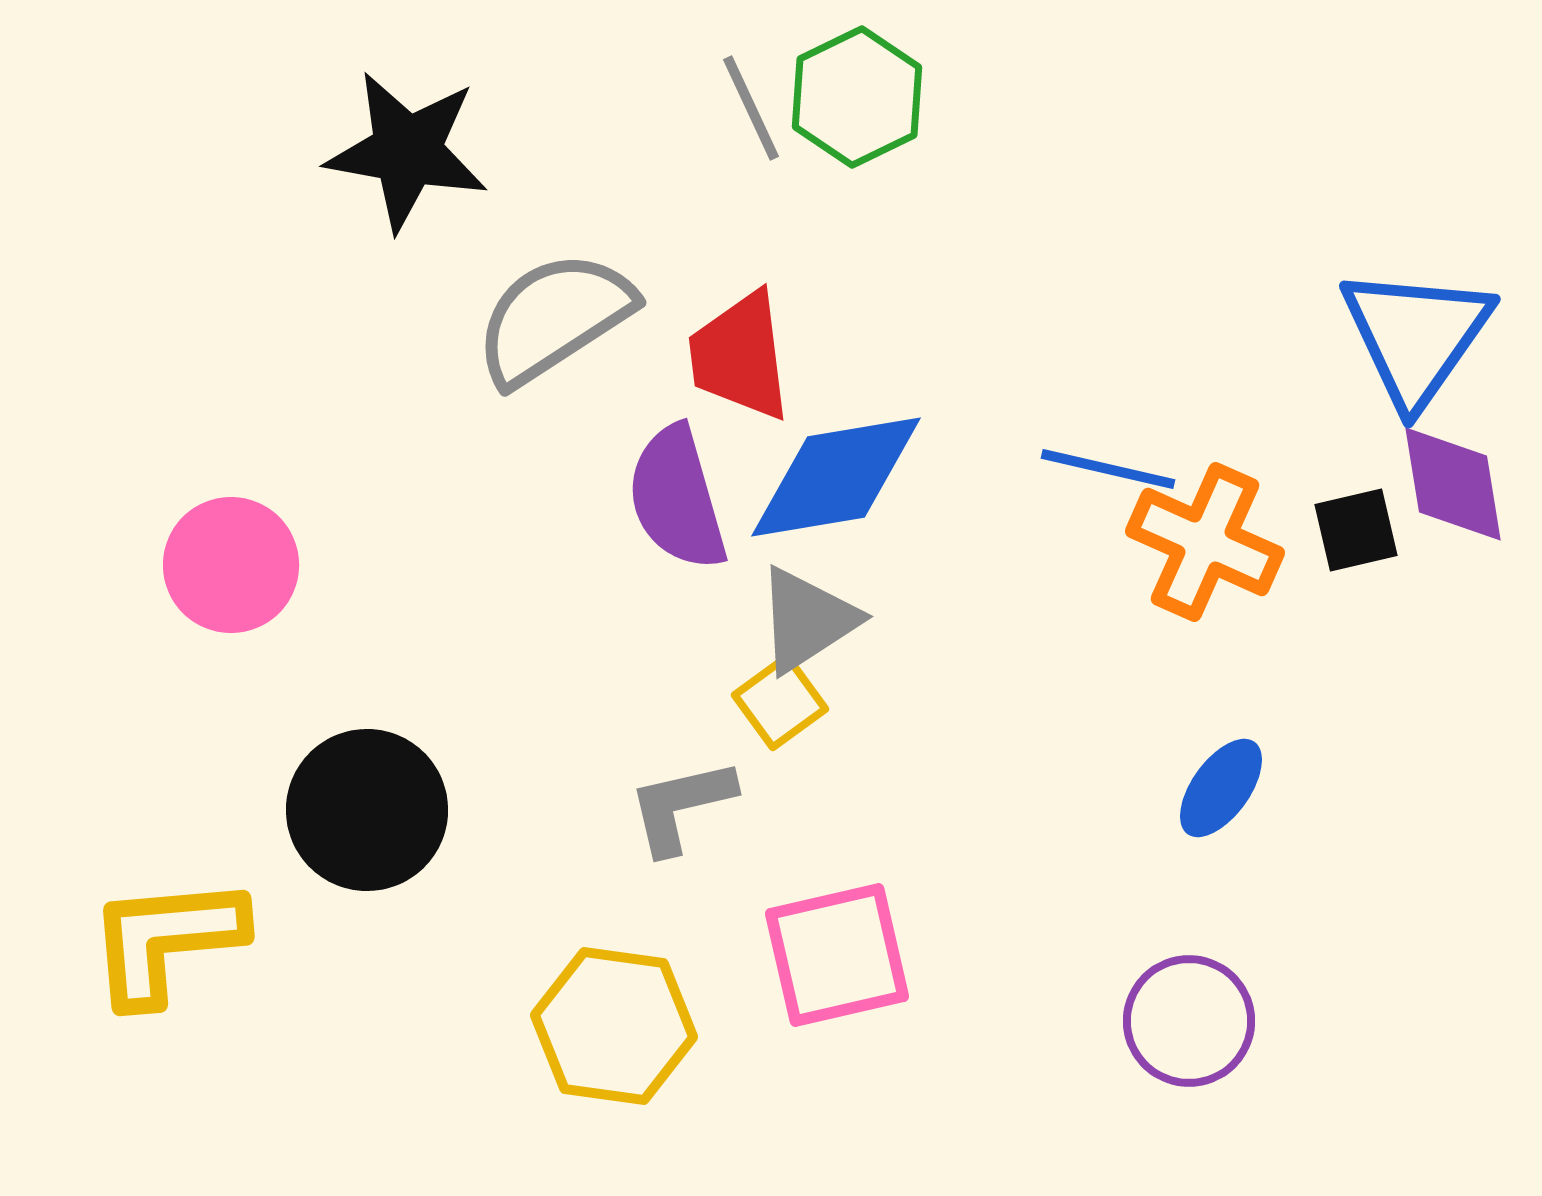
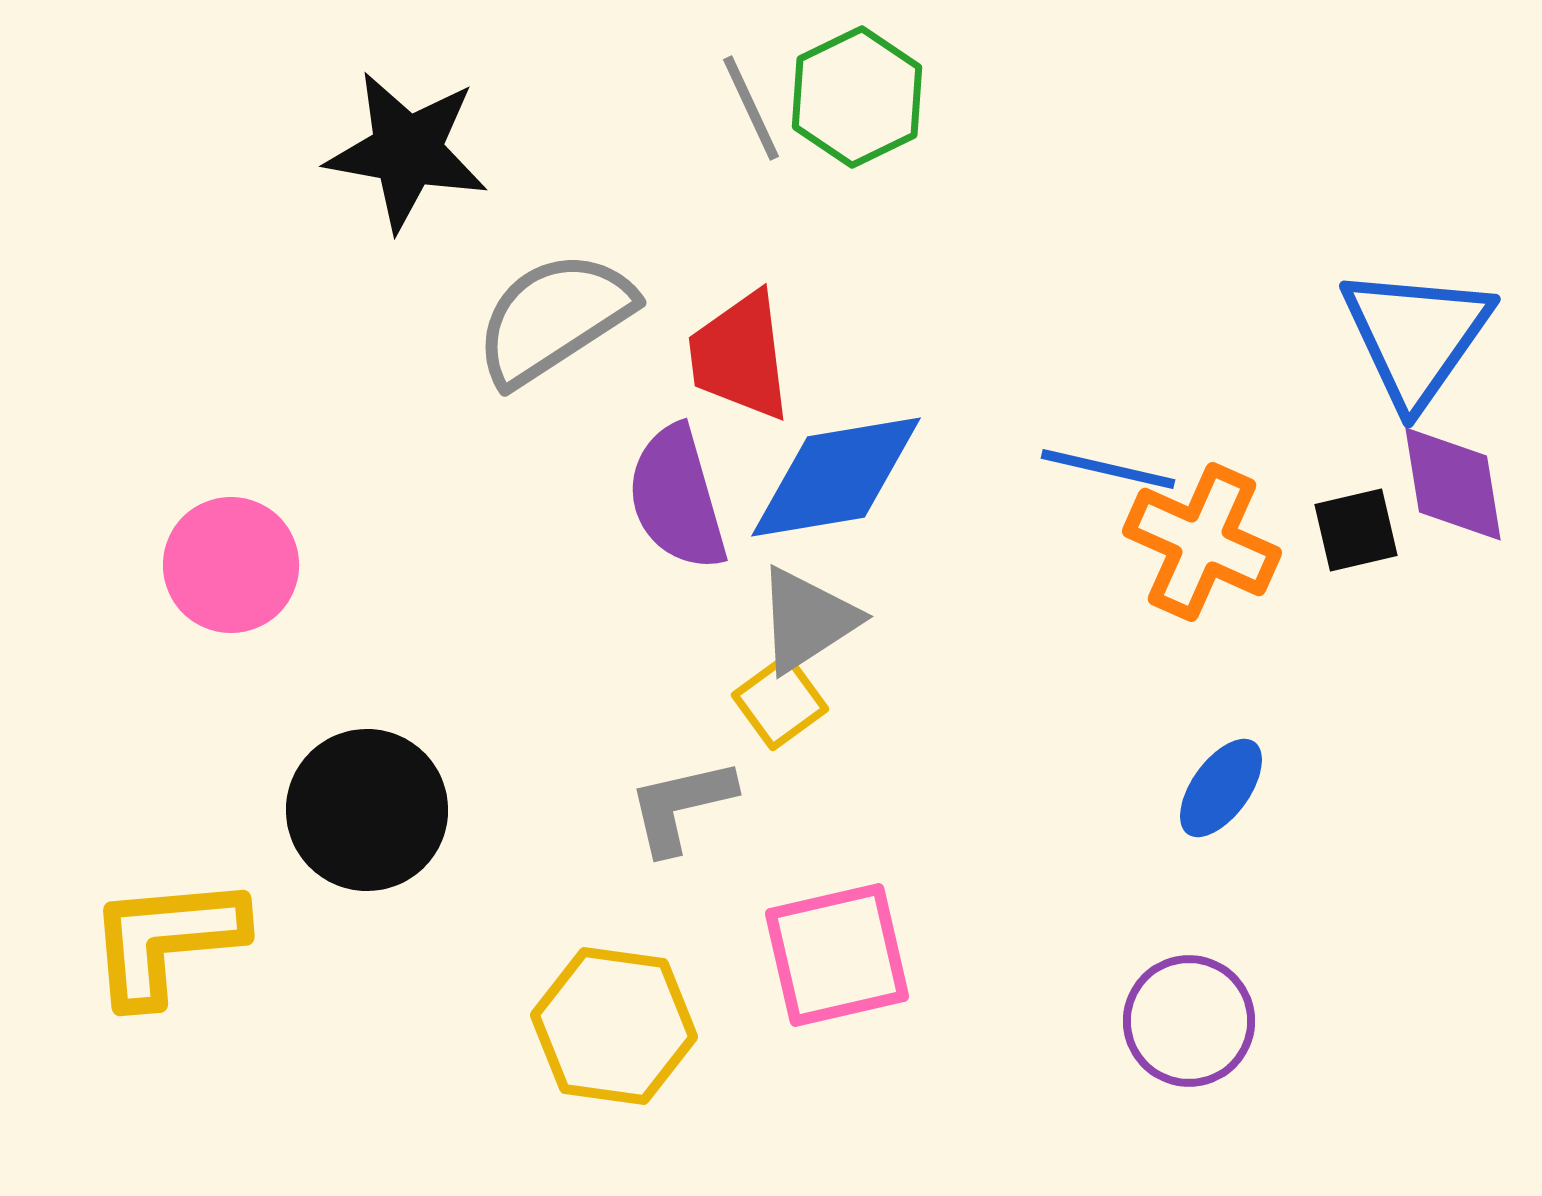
orange cross: moved 3 px left
